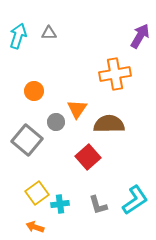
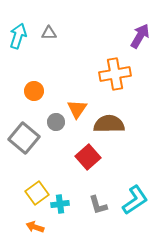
gray square: moved 3 px left, 2 px up
